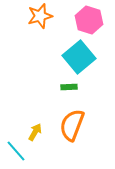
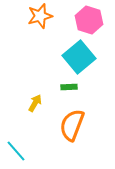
yellow arrow: moved 29 px up
